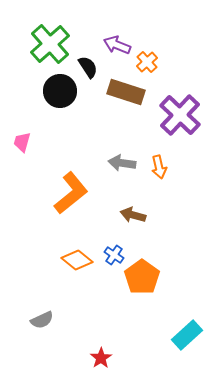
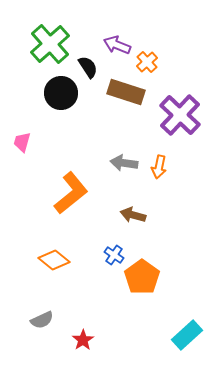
black circle: moved 1 px right, 2 px down
gray arrow: moved 2 px right
orange arrow: rotated 25 degrees clockwise
orange diamond: moved 23 px left
red star: moved 18 px left, 18 px up
